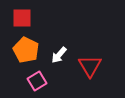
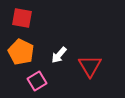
red square: rotated 10 degrees clockwise
orange pentagon: moved 5 px left, 2 px down
